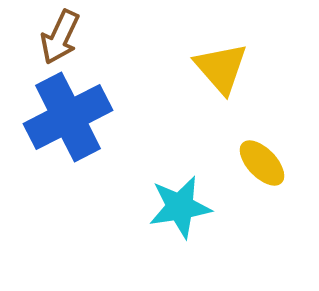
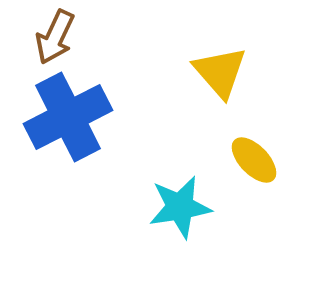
brown arrow: moved 5 px left
yellow triangle: moved 1 px left, 4 px down
yellow ellipse: moved 8 px left, 3 px up
